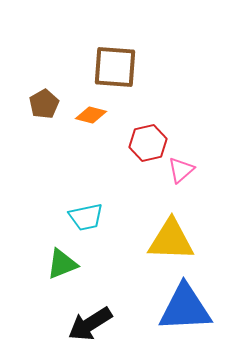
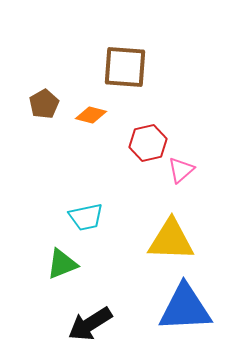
brown square: moved 10 px right
